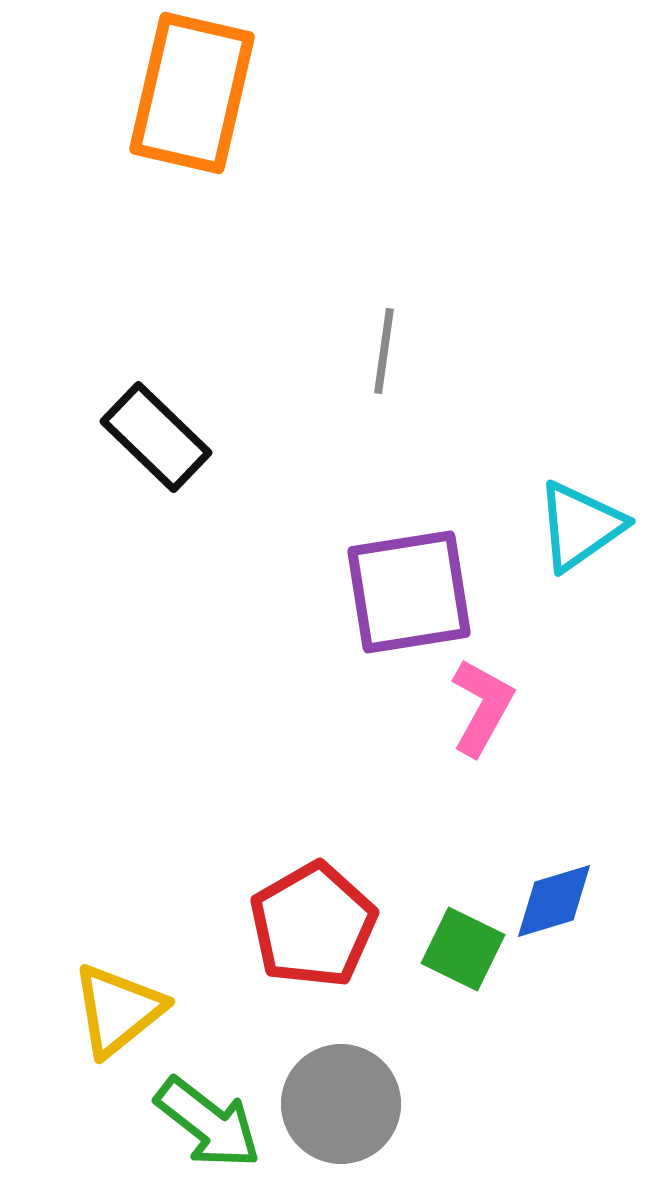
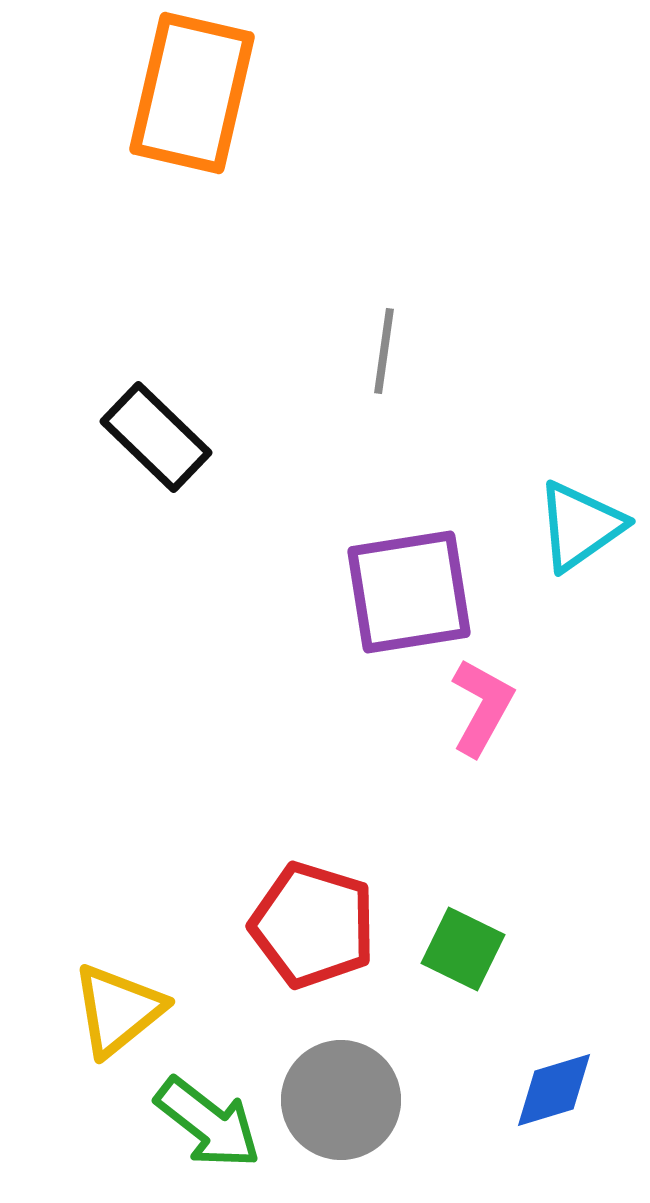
blue diamond: moved 189 px down
red pentagon: rotated 25 degrees counterclockwise
gray circle: moved 4 px up
